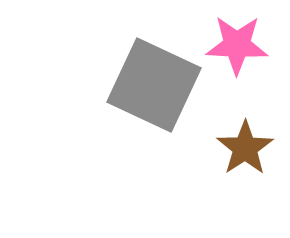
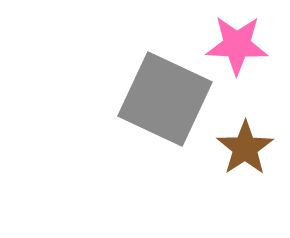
gray square: moved 11 px right, 14 px down
